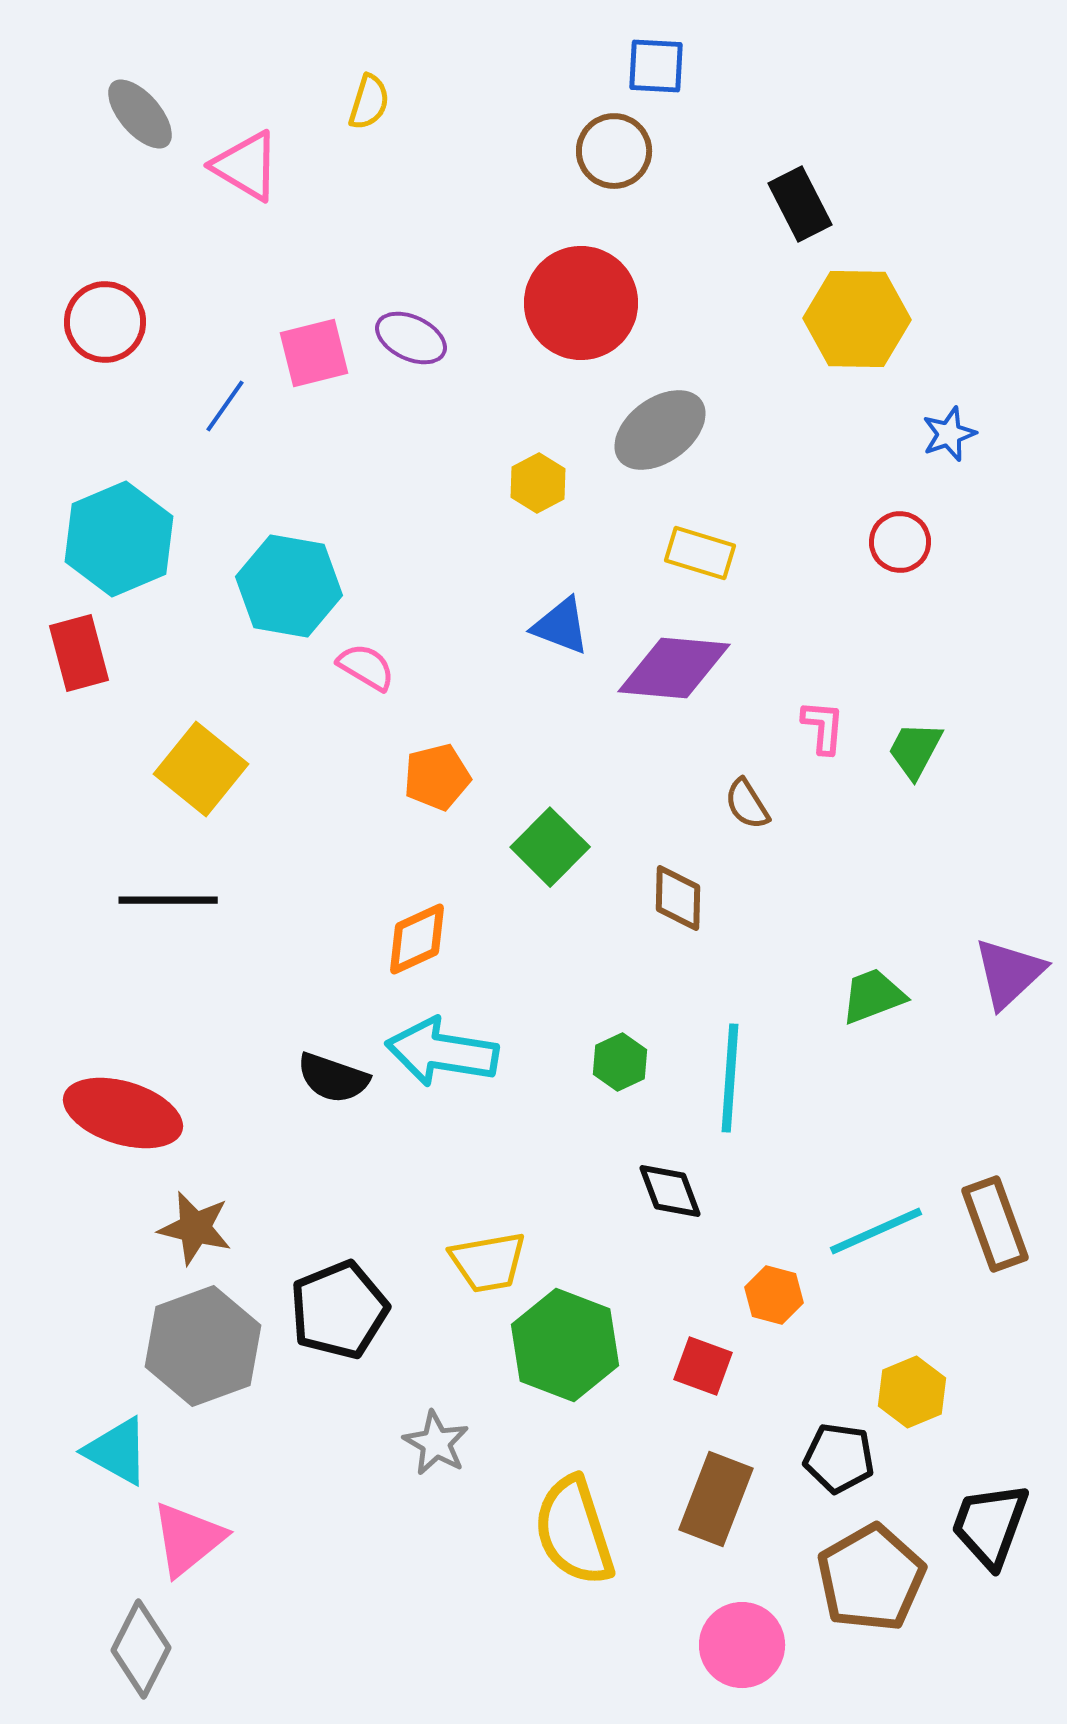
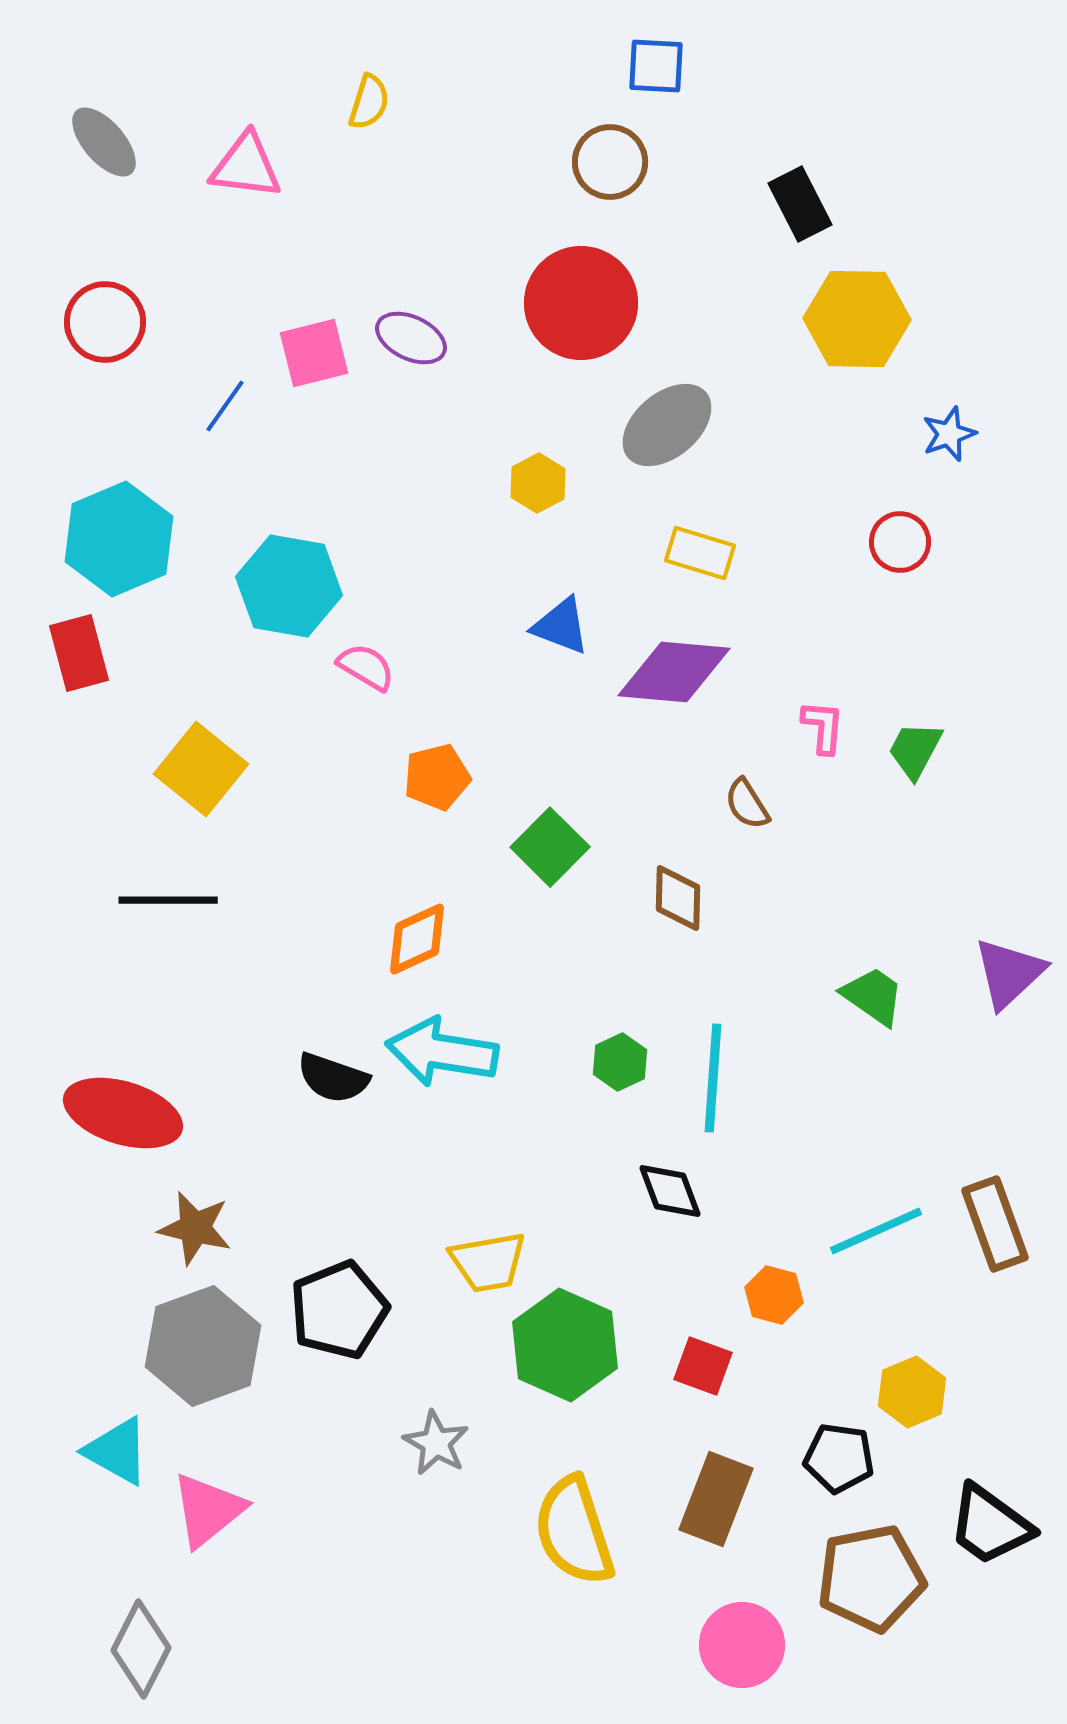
gray ellipse at (140, 114): moved 36 px left, 28 px down
brown circle at (614, 151): moved 4 px left, 11 px down
pink triangle at (246, 166): rotated 24 degrees counterclockwise
gray ellipse at (660, 430): moved 7 px right, 5 px up; rotated 4 degrees counterclockwise
purple diamond at (674, 668): moved 4 px down
green trapezoid at (873, 996): rotated 56 degrees clockwise
cyan line at (730, 1078): moved 17 px left
green hexagon at (565, 1345): rotated 3 degrees clockwise
black trapezoid at (990, 1525): rotated 74 degrees counterclockwise
pink triangle at (188, 1539): moved 20 px right, 29 px up
brown pentagon at (871, 1578): rotated 19 degrees clockwise
